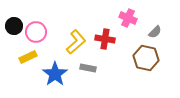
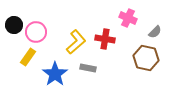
black circle: moved 1 px up
yellow rectangle: rotated 30 degrees counterclockwise
